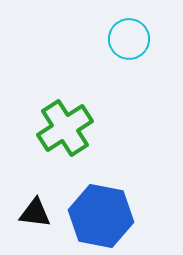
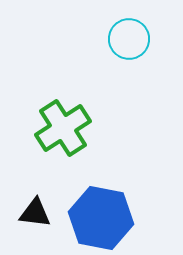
green cross: moved 2 px left
blue hexagon: moved 2 px down
